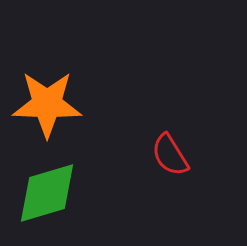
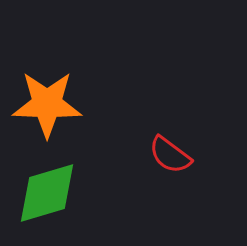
red semicircle: rotated 21 degrees counterclockwise
